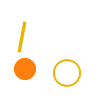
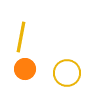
yellow line: moved 1 px left
